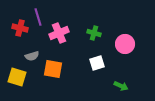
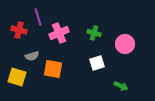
red cross: moved 1 px left, 2 px down
